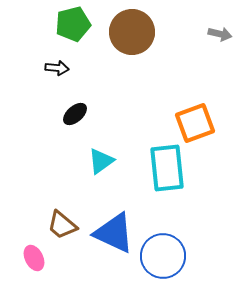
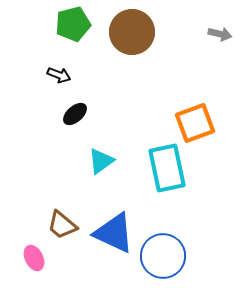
black arrow: moved 2 px right, 7 px down; rotated 15 degrees clockwise
cyan rectangle: rotated 6 degrees counterclockwise
